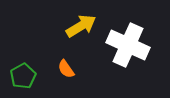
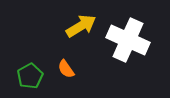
white cross: moved 5 px up
green pentagon: moved 7 px right
